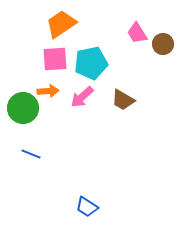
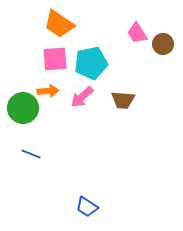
orange trapezoid: moved 2 px left; rotated 112 degrees counterclockwise
brown trapezoid: rotated 25 degrees counterclockwise
